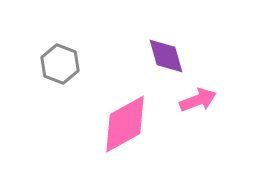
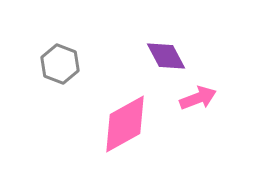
purple diamond: rotated 12 degrees counterclockwise
pink arrow: moved 2 px up
